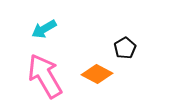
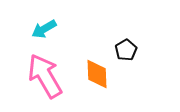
black pentagon: moved 1 px right, 2 px down
orange diamond: rotated 60 degrees clockwise
